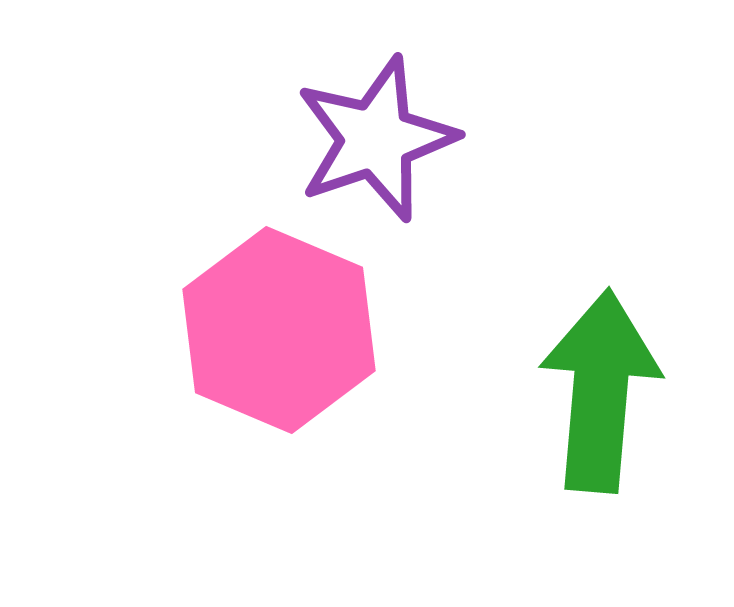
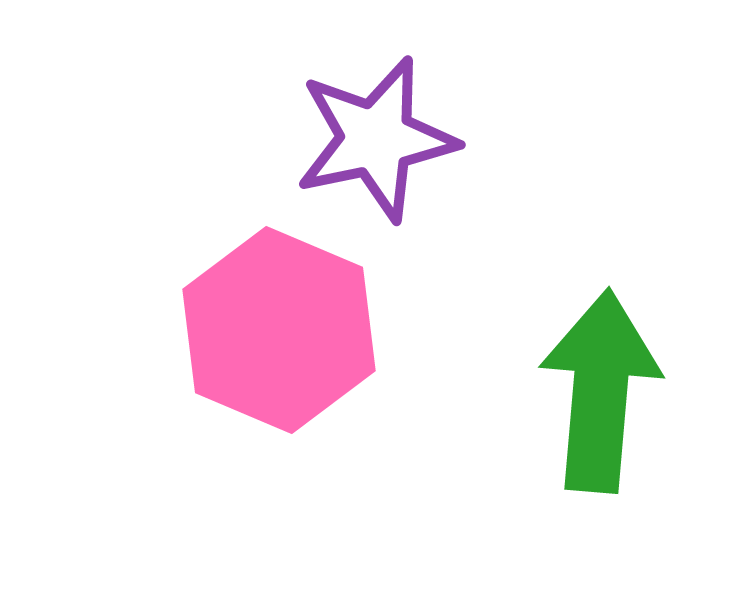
purple star: rotated 7 degrees clockwise
